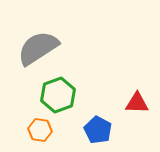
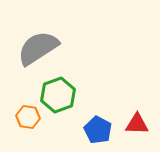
red triangle: moved 21 px down
orange hexagon: moved 12 px left, 13 px up
